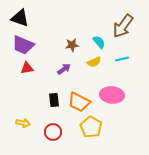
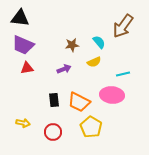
black triangle: rotated 12 degrees counterclockwise
cyan line: moved 1 px right, 15 px down
purple arrow: rotated 16 degrees clockwise
